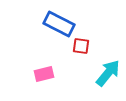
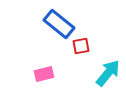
blue rectangle: rotated 12 degrees clockwise
red square: rotated 18 degrees counterclockwise
